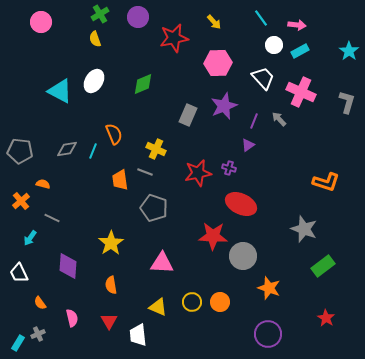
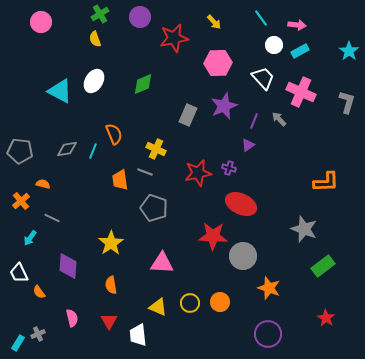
purple circle at (138, 17): moved 2 px right
orange L-shape at (326, 182): rotated 20 degrees counterclockwise
yellow circle at (192, 302): moved 2 px left, 1 px down
orange semicircle at (40, 303): moved 1 px left, 11 px up
